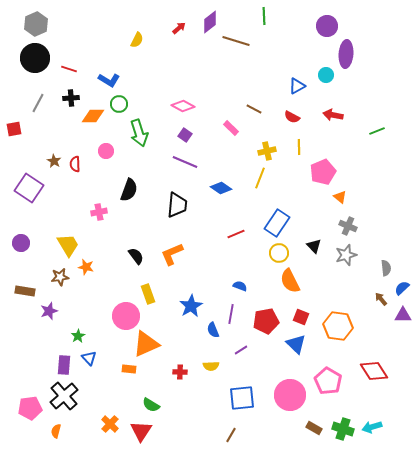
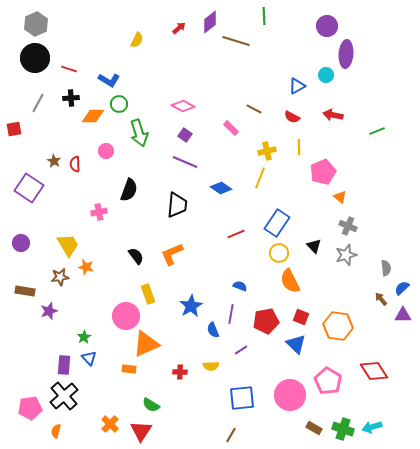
green star at (78, 336): moved 6 px right, 1 px down
